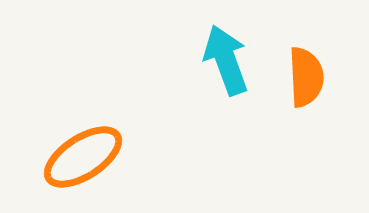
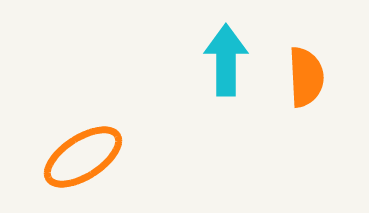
cyan arrow: rotated 20 degrees clockwise
